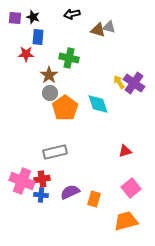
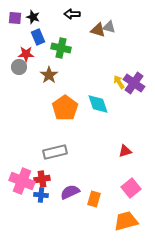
black arrow: rotated 14 degrees clockwise
blue rectangle: rotated 28 degrees counterclockwise
green cross: moved 8 px left, 10 px up
gray circle: moved 31 px left, 26 px up
